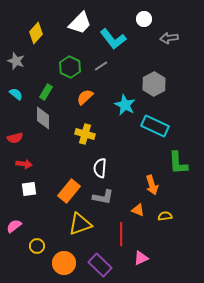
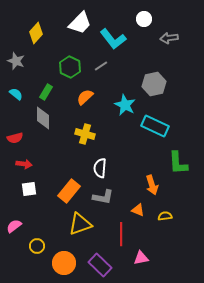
gray hexagon: rotated 15 degrees clockwise
pink triangle: rotated 14 degrees clockwise
